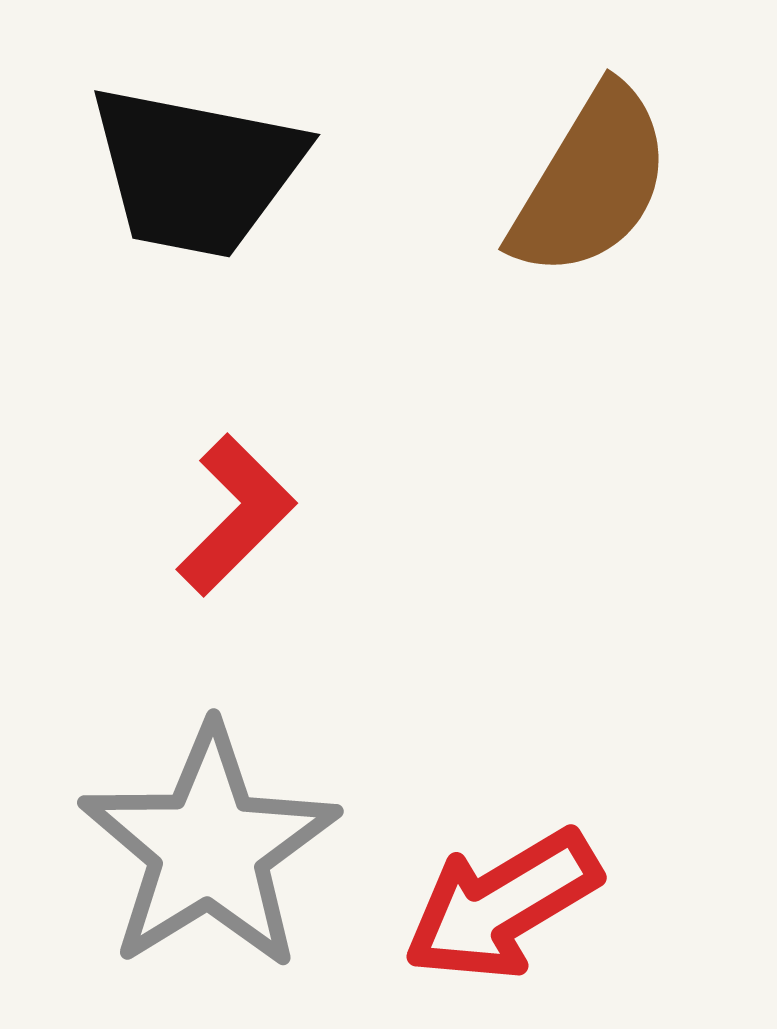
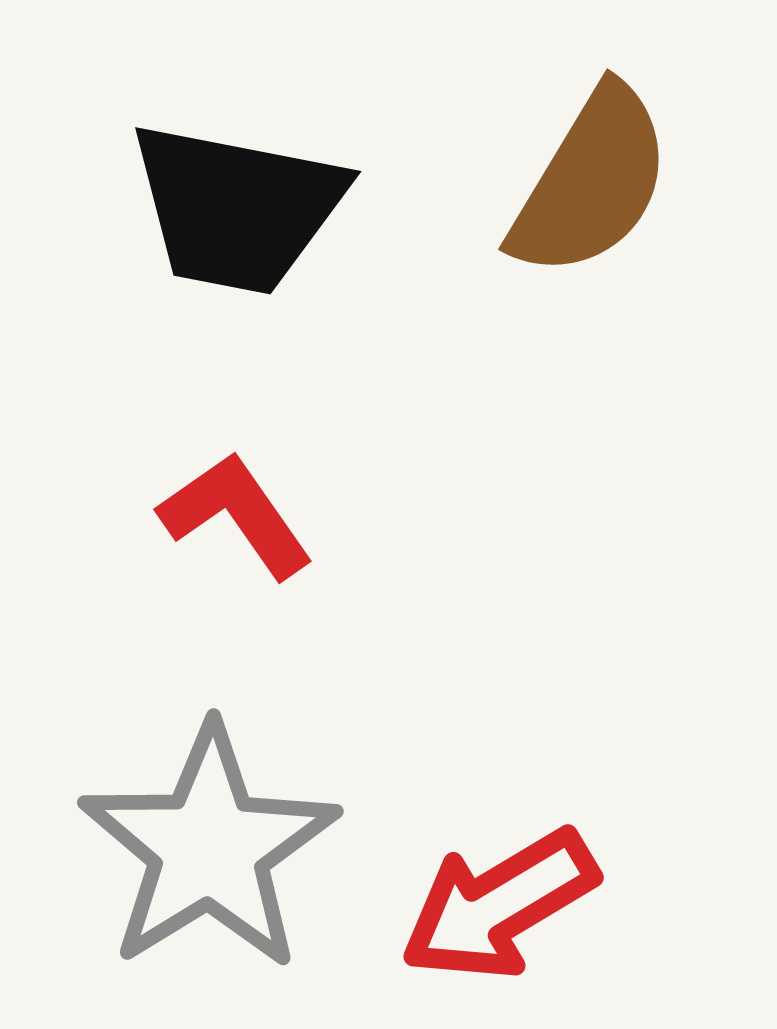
black trapezoid: moved 41 px right, 37 px down
red L-shape: rotated 80 degrees counterclockwise
red arrow: moved 3 px left
